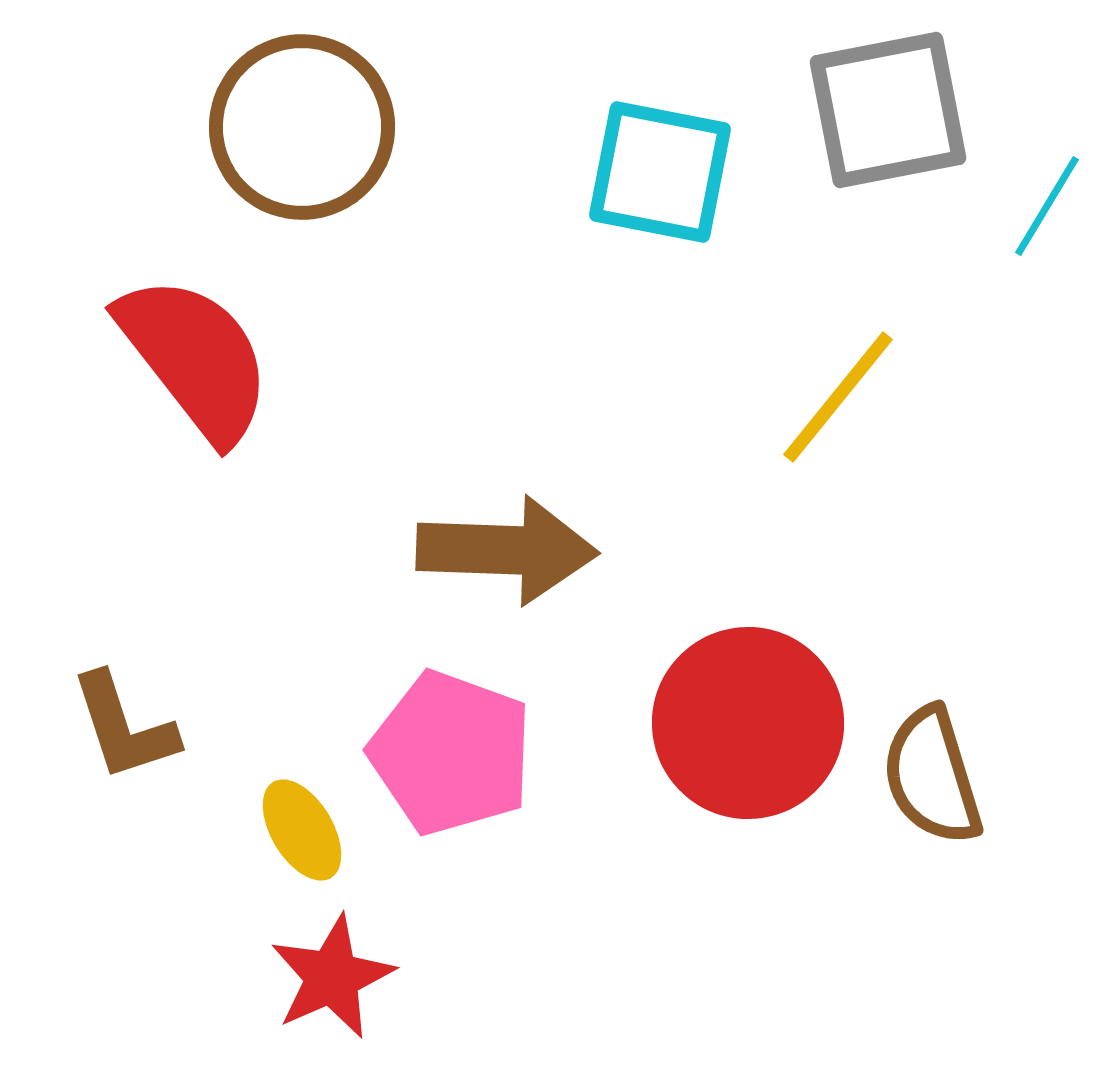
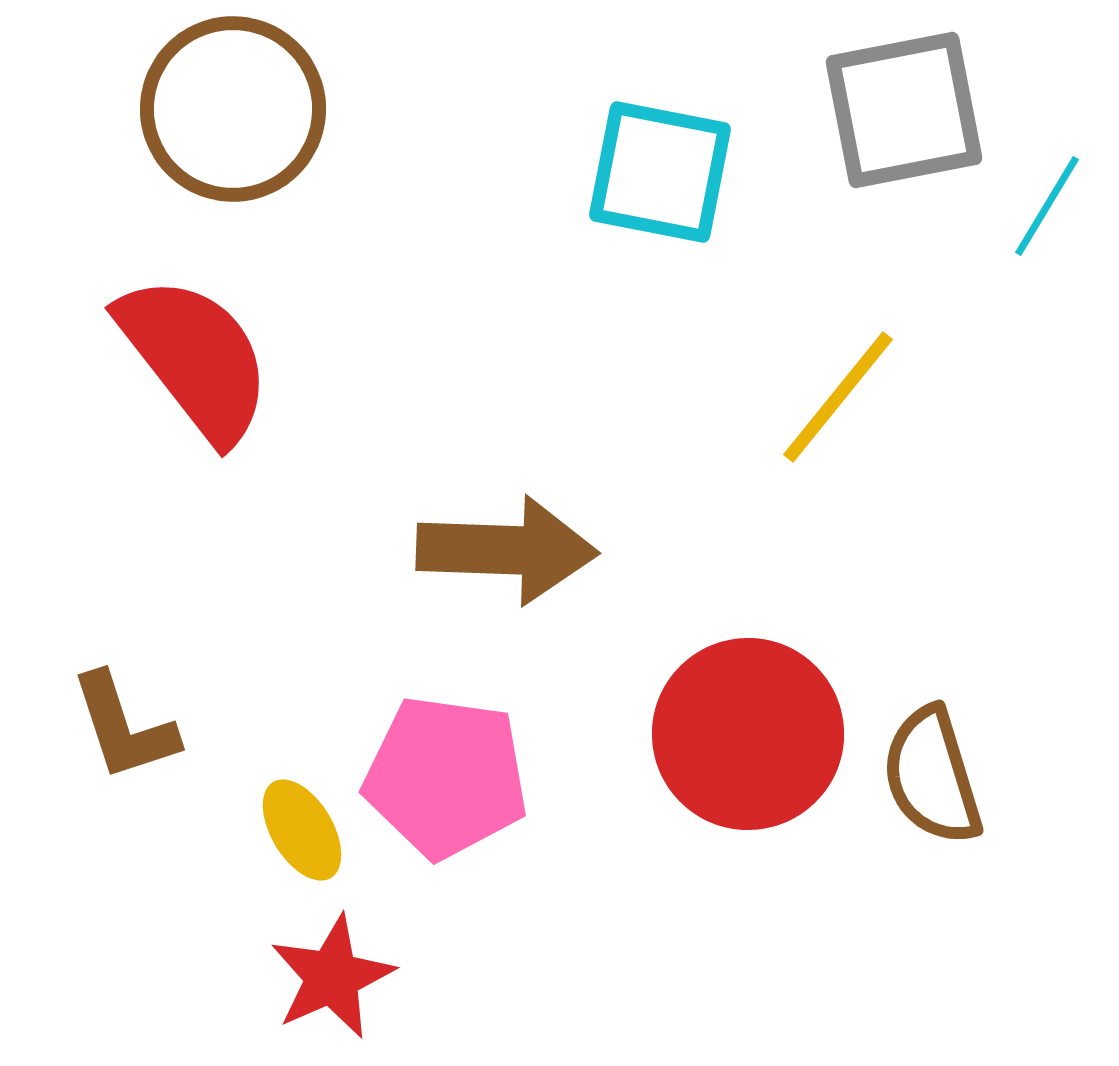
gray square: moved 16 px right
brown circle: moved 69 px left, 18 px up
red circle: moved 11 px down
pink pentagon: moved 5 px left, 24 px down; rotated 12 degrees counterclockwise
